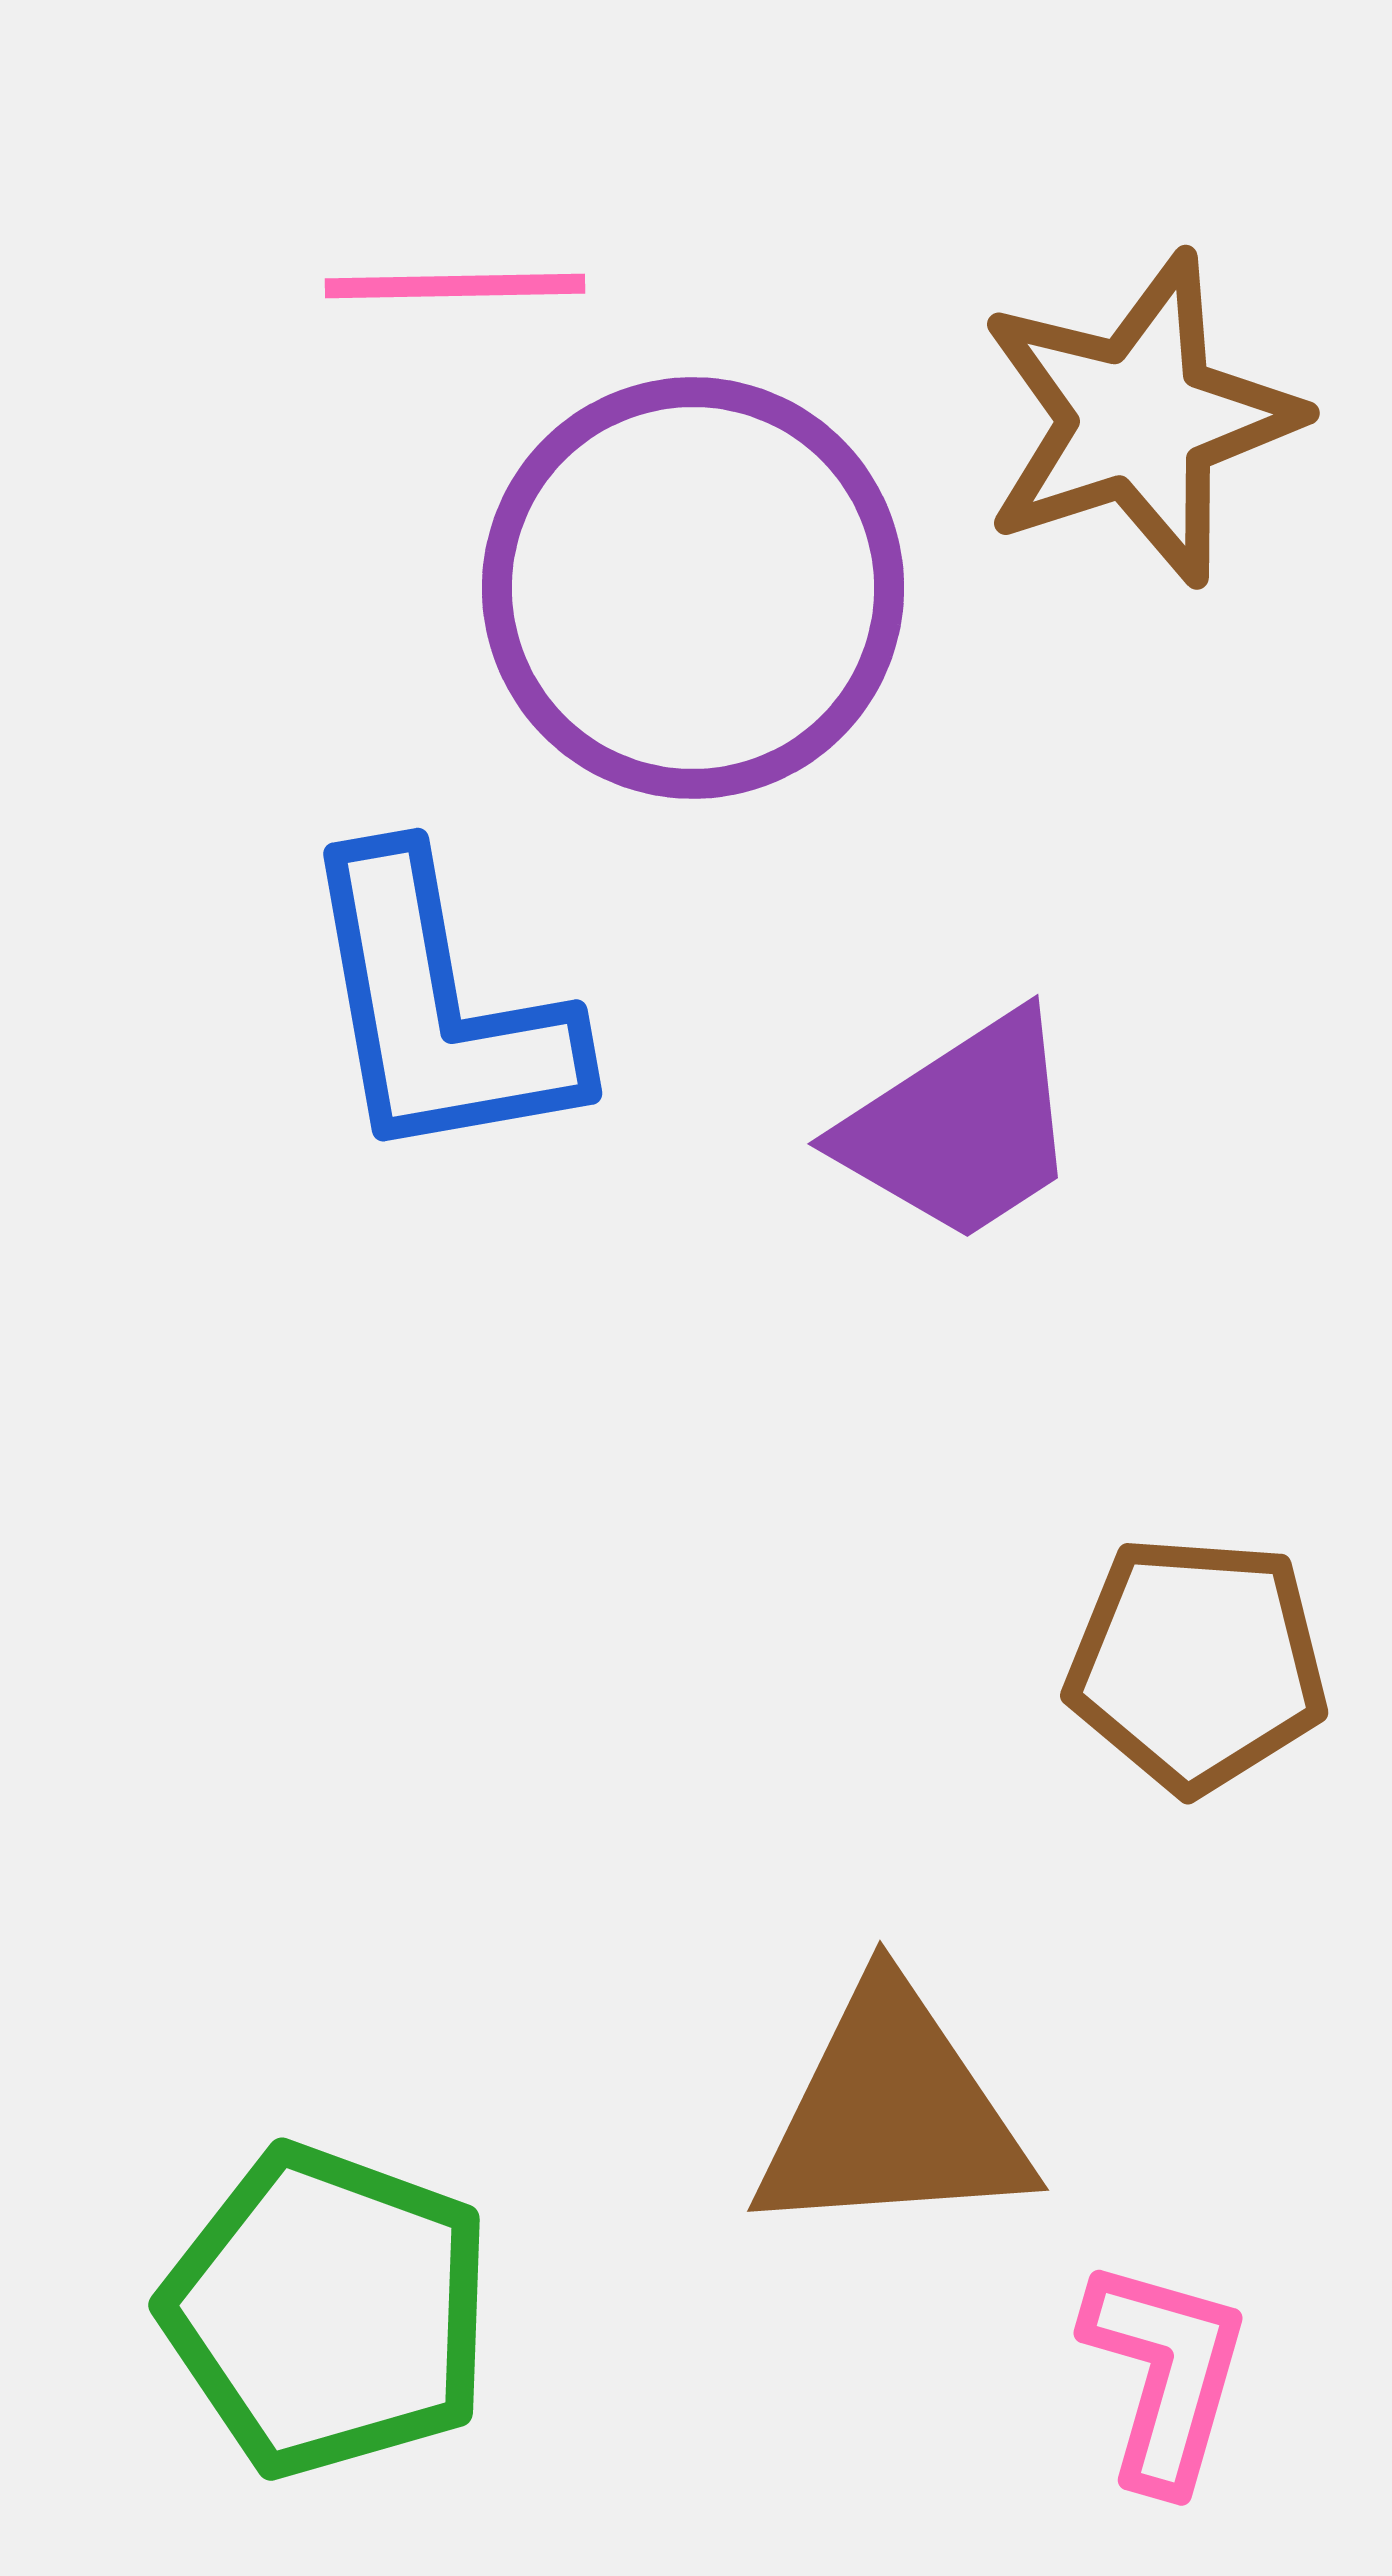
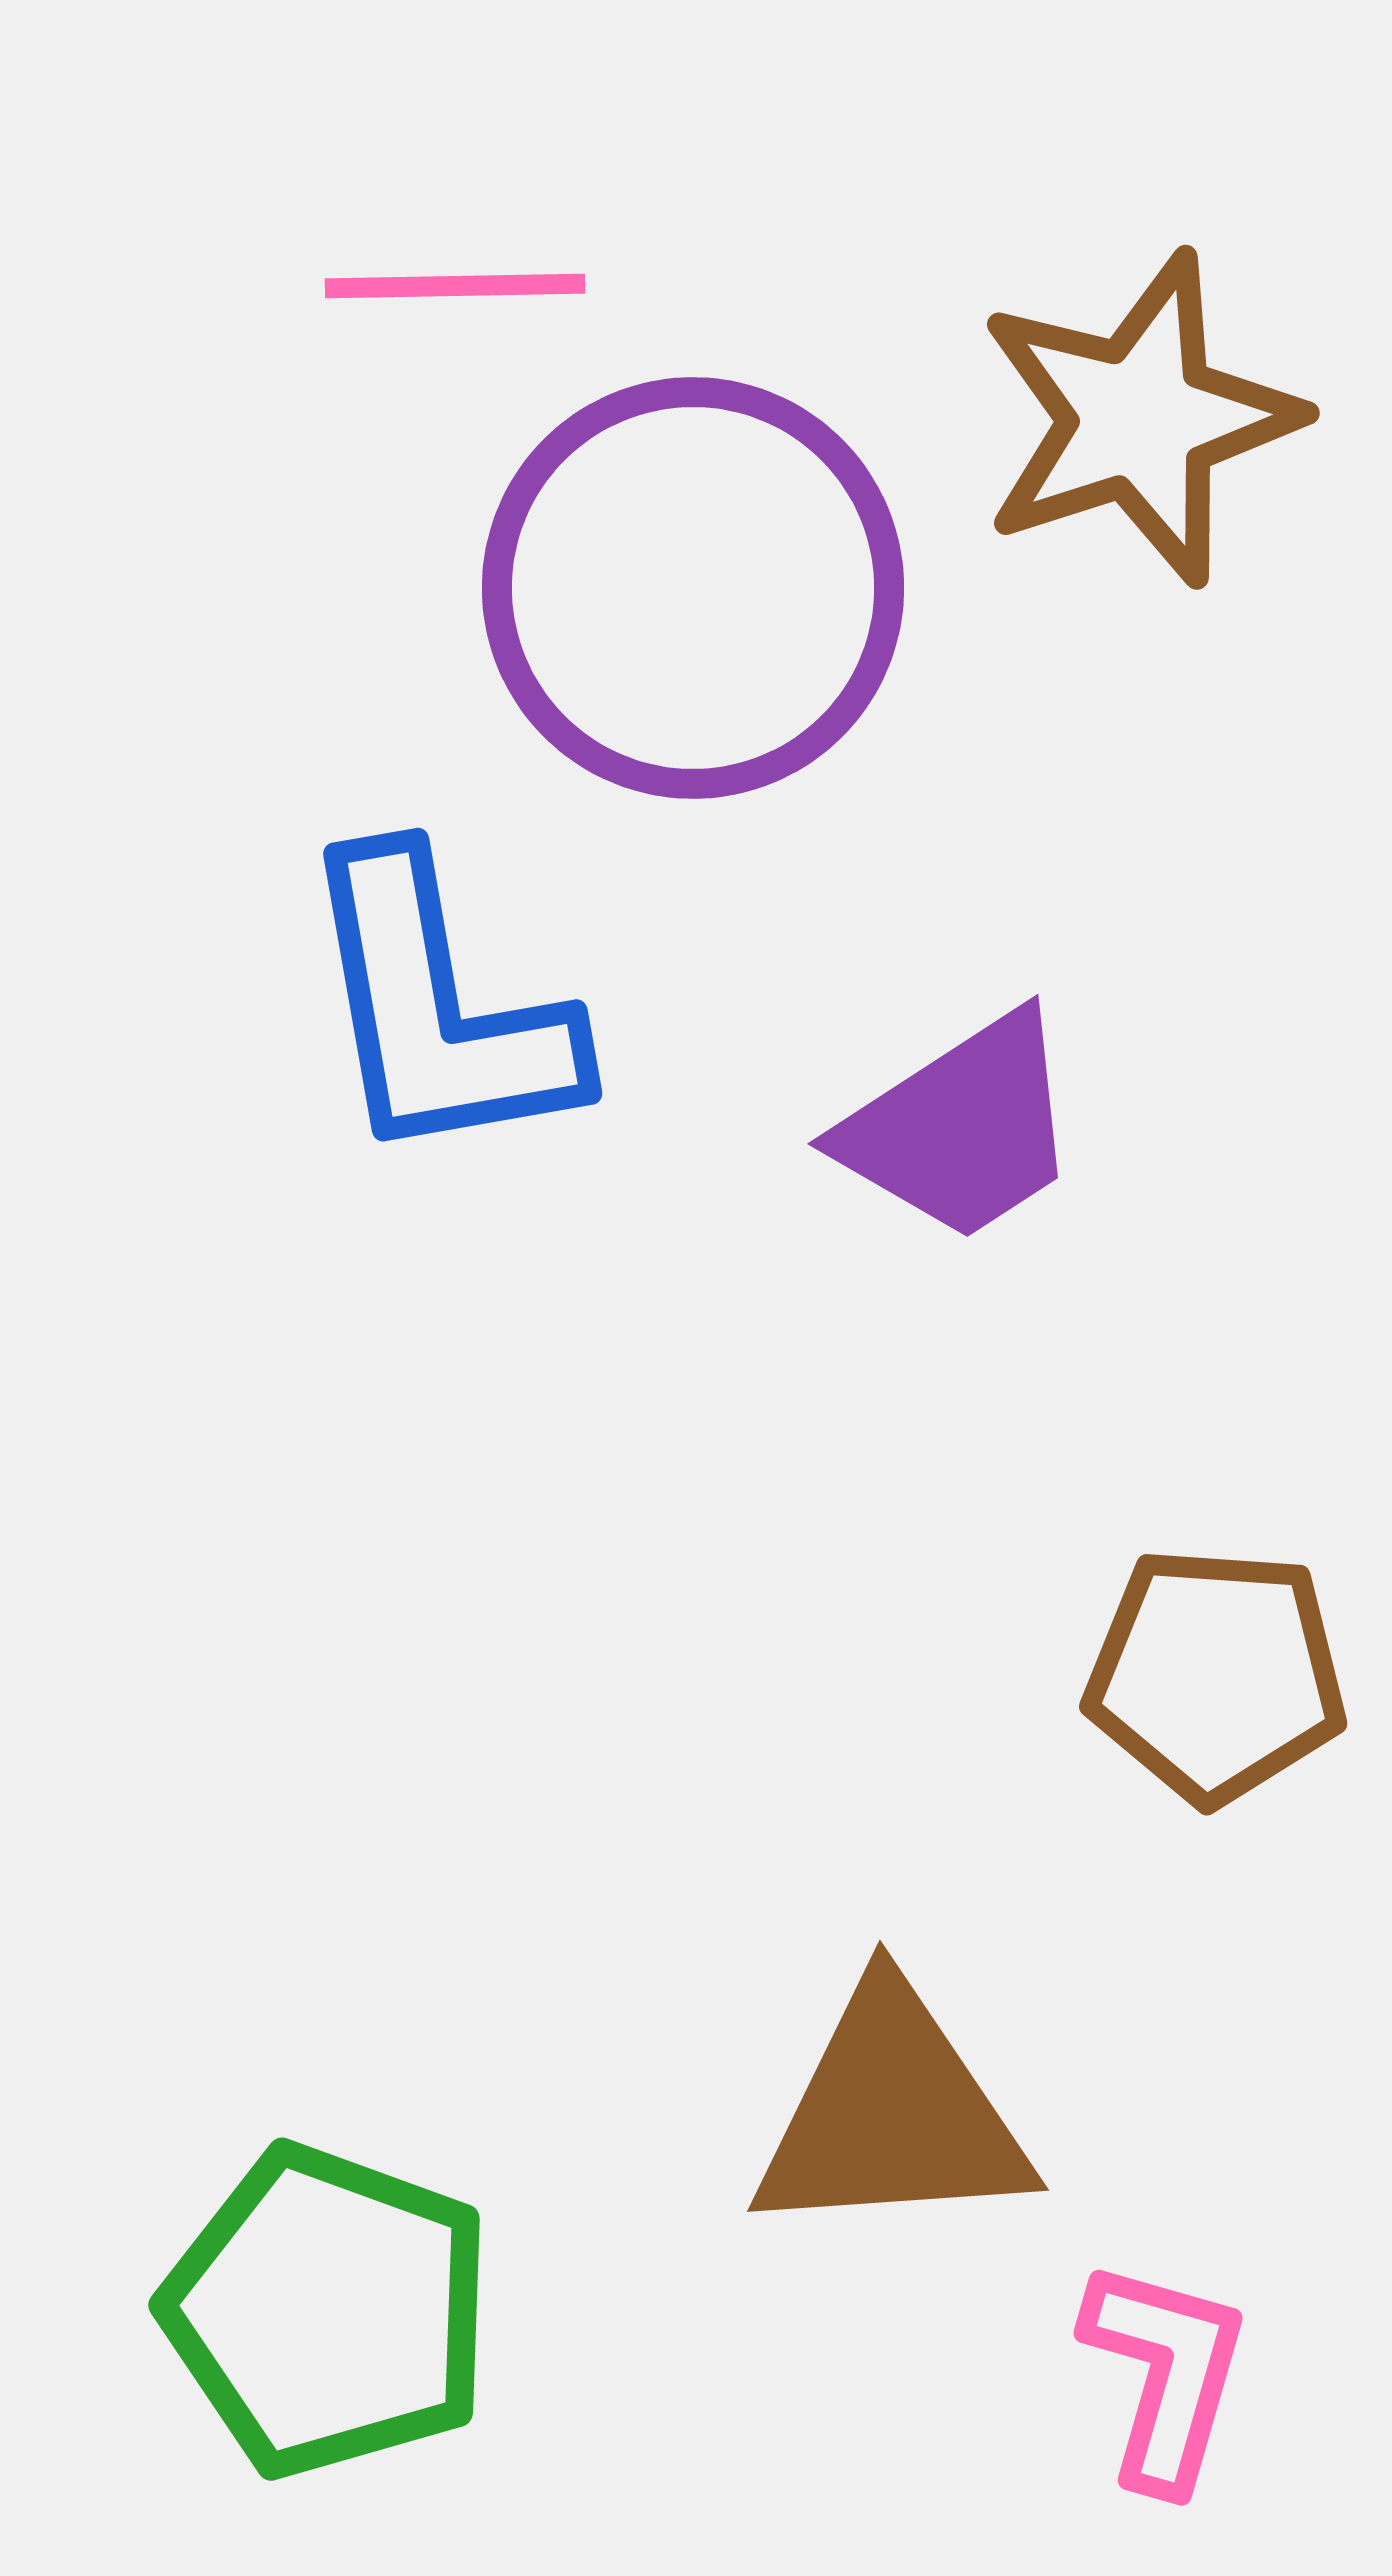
brown pentagon: moved 19 px right, 11 px down
